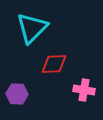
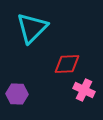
red diamond: moved 13 px right
pink cross: rotated 15 degrees clockwise
